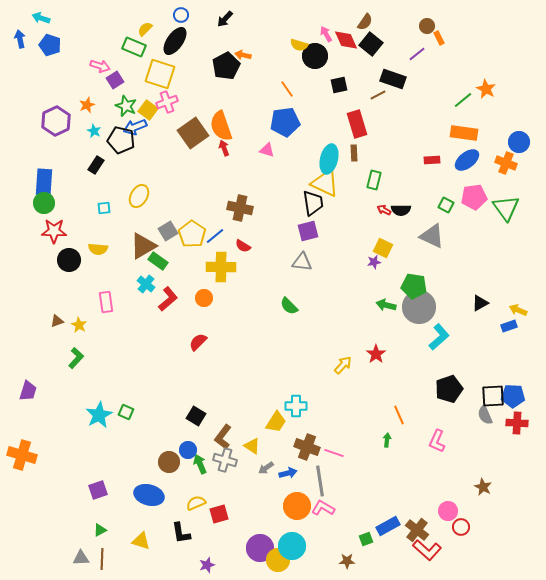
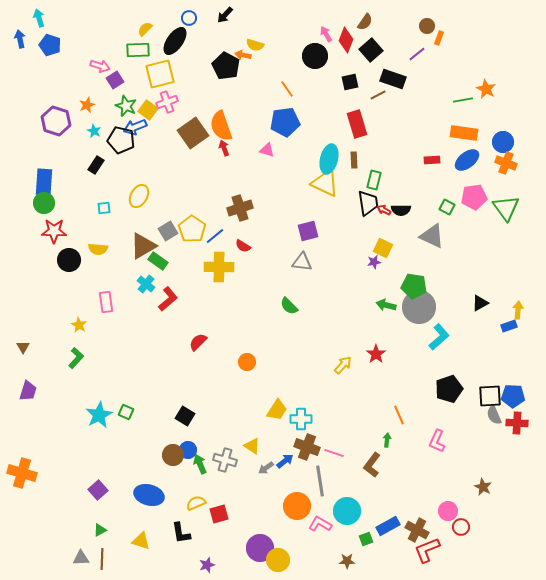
blue circle at (181, 15): moved 8 px right, 3 px down
cyan arrow at (41, 18): moved 2 px left; rotated 54 degrees clockwise
black arrow at (225, 19): moved 4 px up
orange rectangle at (439, 38): rotated 48 degrees clockwise
red diamond at (346, 40): rotated 45 degrees clockwise
black square at (371, 44): moved 6 px down; rotated 10 degrees clockwise
yellow semicircle at (299, 45): moved 44 px left
green rectangle at (134, 47): moved 4 px right, 3 px down; rotated 25 degrees counterclockwise
black pentagon at (226, 66): rotated 16 degrees counterclockwise
yellow square at (160, 74): rotated 32 degrees counterclockwise
black square at (339, 85): moved 11 px right, 3 px up
green line at (463, 100): rotated 30 degrees clockwise
purple hexagon at (56, 121): rotated 16 degrees counterclockwise
blue circle at (519, 142): moved 16 px left
brown rectangle at (354, 153): moved 7 px down
black trapezoid at (313, 203): moved 55 px right
green square at (446, 205): moved 1 px right, 2 px down
brown cross at (240, 208): rotated 30 degrees counterclockwise
yellow pentagon at (192, 234): moved 5 px up
yellow cross at (221, 267): moved 2 px left
orange circle at (204, 298): moved 43 px right, 64 px down
yellow arrow at (518, 310): rotated 72 degrees clockwise
brown triangle at (57, 321): moved 34 px left, 26 px down; rotated 40 degrees counterclockwise
black square at (493, 396): moved 3 px left
cyan cross at (296, 406): moved 5 px right, 13 px down
gray semicircle at (485, 415): moved 9 px right
black square at (196, 416): moved 11 px left
yellow trapezoid at (276, 422): moved 1 px right, 12 px up
brown L-shape at (223, 437): moved 149 px right, 28 px down
orange cross at (22, 455): moved 18 px down
brown circle at (169, 462): moved 4 px right, 7 px up
blue arrow at (288, 473): moved 3 px left, 12 px up; rotated 24 degrees counterclockwise
purple square at (98, 490): rotated 24 degrees counterclockwise
pink L-shape at (323, 508): moved 3 px left, 16 px down
brown cross at (417, 530): rotated 10 degrees counterclockwise
cyan circle at (292, 546): moved 55 px right, 35 px up
red L-shape at (427, 550): rotated 116 degrees clockwise
